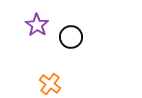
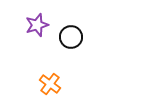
purple star: rotated 20 degrees clockwise
